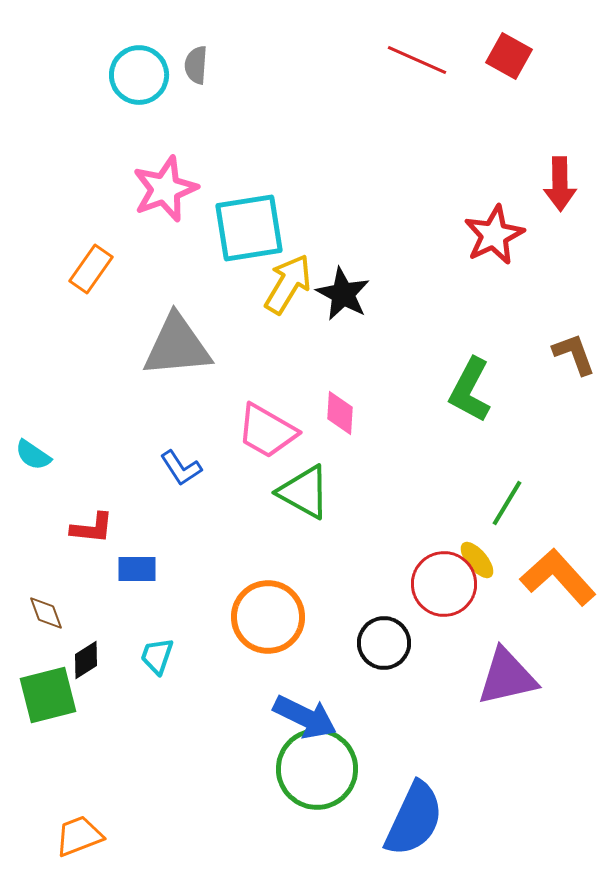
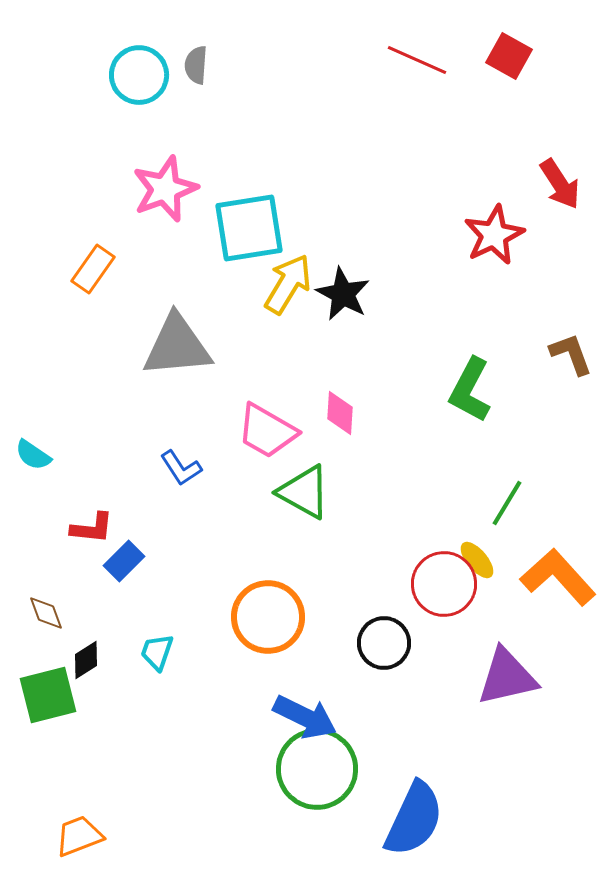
red arrow: rotated 32 degrees counterclockwise
orange rectangle: moved 2 px right
brown L-shape: moved 3 px left
blue rectangle: moved 13 px left, 8 px up; rotated 45 degrees counterclockwise
cyan trapezoid: moved 4 px up
